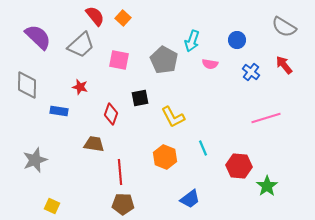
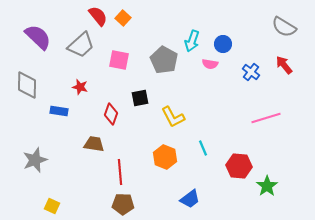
red semicircle: moved 3 px right
blue circle: moved 14 px left, 4 px down
